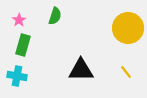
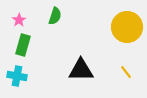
yellow circle: moved 1 px left, 1 px up
